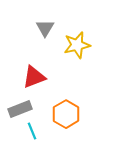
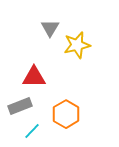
gray triangle: moved 5 px right
red triangle: rotated 20 degrees clockwise
gray rectangle: moved 3 px up
cyan line: rotated 66 degrees clockwise
